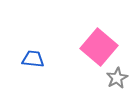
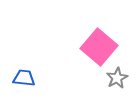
blue trapezoid: moved 9 px left, 19 px down
